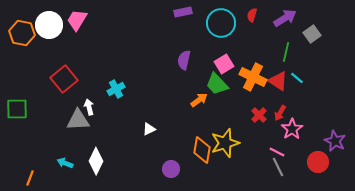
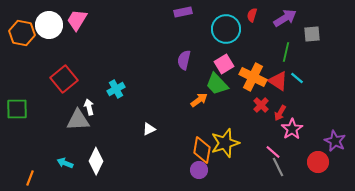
cyan circle: moved 5 px right, 6 px down
gray square: rotated 30 degrees clockwise
red cross: moved 2 px right, 10 px up
pink line: moved 4 px left; rotated 14 degrees clockwise
purple circle: moved 28 px right, 1 px down
